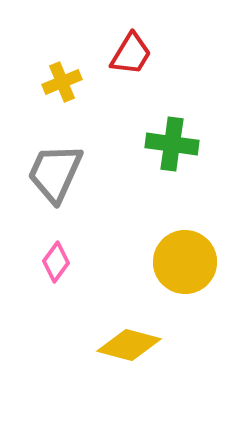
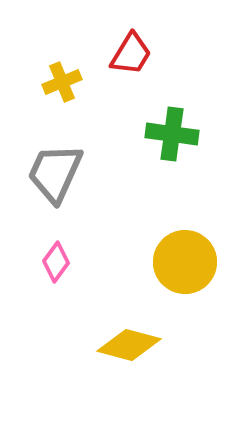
green cross: moved 10 px up
